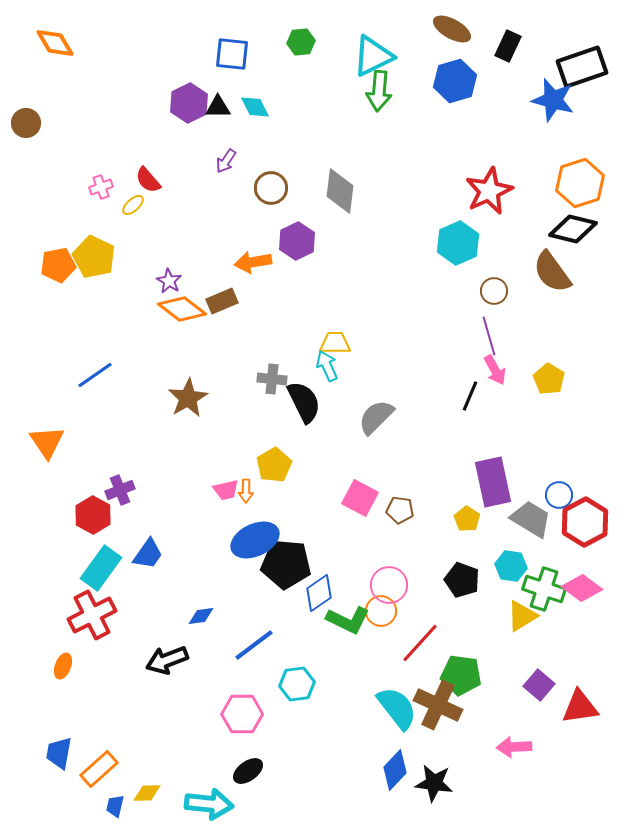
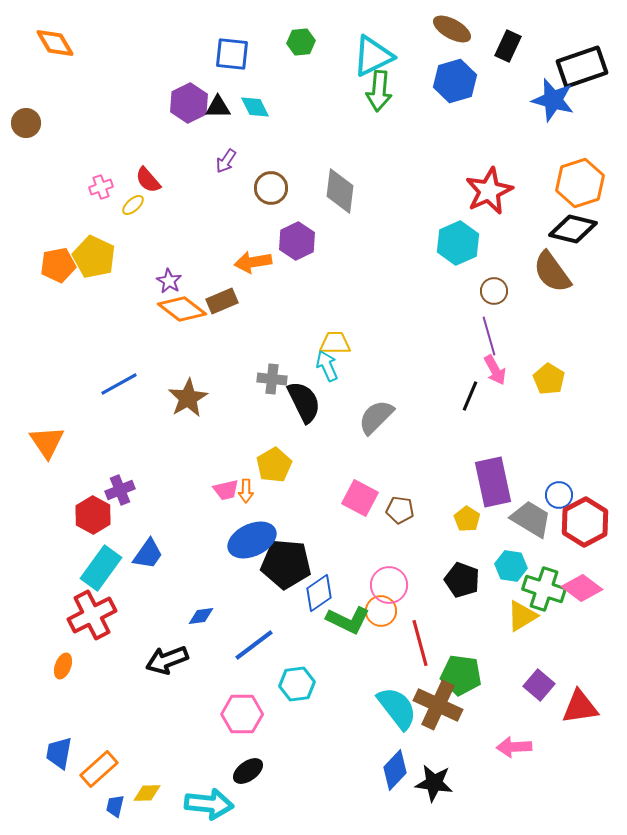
blue line at (95, 375): moved 24 px right, 9 px down; rotated 6 degrees clockwise
blue ellipse at (255, 540): moved 3 px left
red line at (420, 643): rotated 57 degrees counterclockwise
